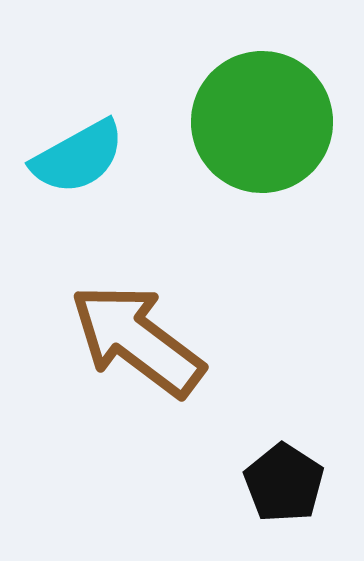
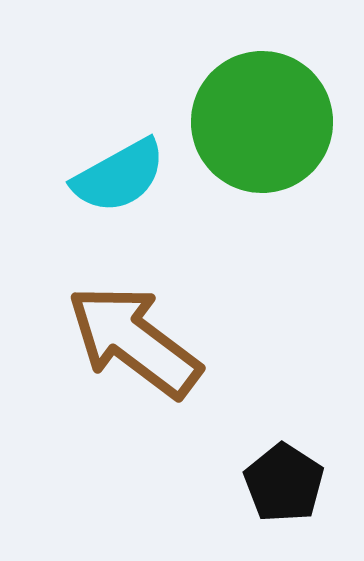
cyan semicircle: moved 41 px right, 19 px down
brown arrow: moved 3 px left, 1 px down
